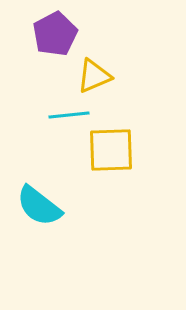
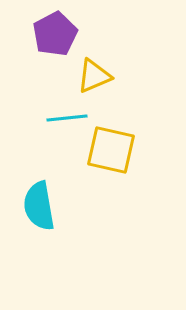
cyan line: moved 2 px left, 3 px down
yellow square: rotated 15 degrees clockwise
cyan semicircle: rotated 42 degrees clockwise
